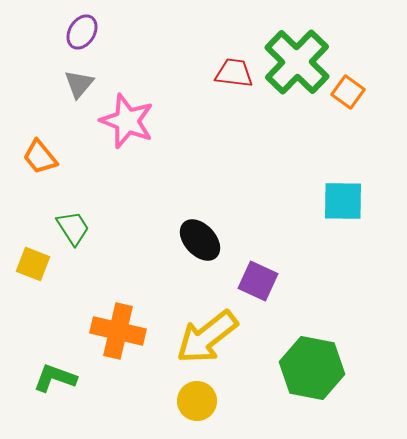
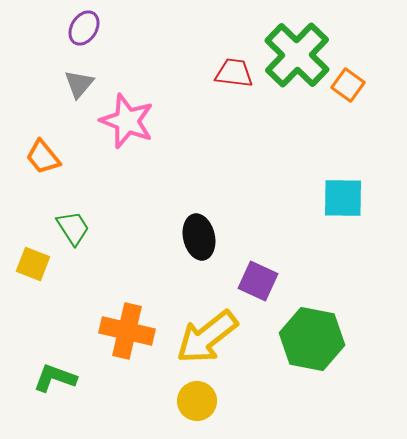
purple ellipse: moved 2 px right, 4 px up
green cross: moved 7 px up
orange square: moved 7 px up
orange trapezoid: moved 3 px right
cyan square: moved 3 px up
black ellipse: moved 1 px left, 3 px up; rotated 30 degrees clockwise
orange cross: moved 9 px right
green hexagon: moved 29 px up
